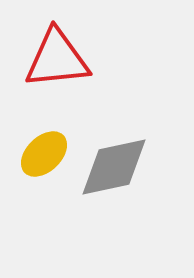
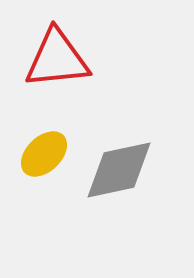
gray diamond: moved 5 px right, 3 px down
